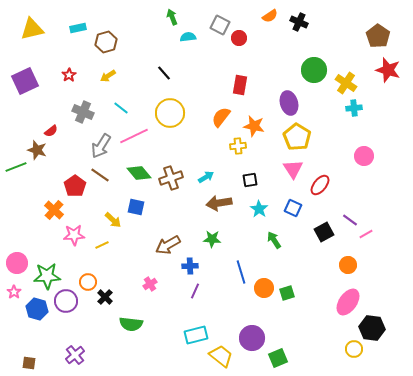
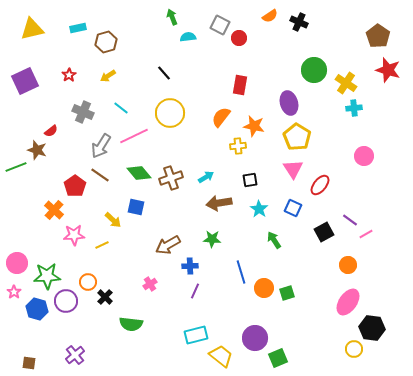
purple circle at (252, 338): moved 3 px right
